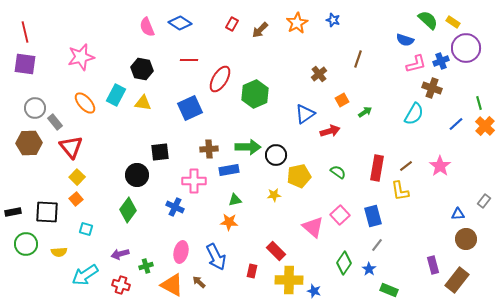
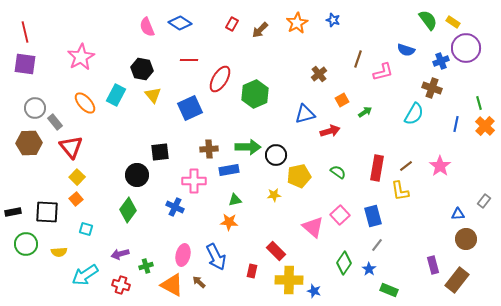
green semicircle at (428, 20): rotated 10 degrees clockwise
blue semicircle at (405, 40): moved 1 px right, 10 px down
pink star at (81, 57): rotated 16 degrees counterclockwise
pink L-shape at (416, 64): moved 33 px left, 8 px down
yellow triangle at (143, 103): moved 10 px right, 8 px up; rotated 42 degrees clockwise
blue triangle at (305, 114): rotated 20 degrees clockwise
blue line at (456, 124): rotated 35 degrees counterclockwise
pink ellipse at (181, 252): moved 2 px right, 3 px down
